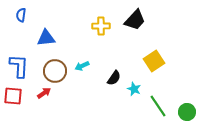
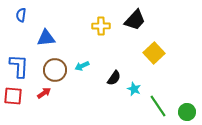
yellow square: moved 8 px up; rotated 10 degrees counterclockwise
brown circle: moved 1 px up
